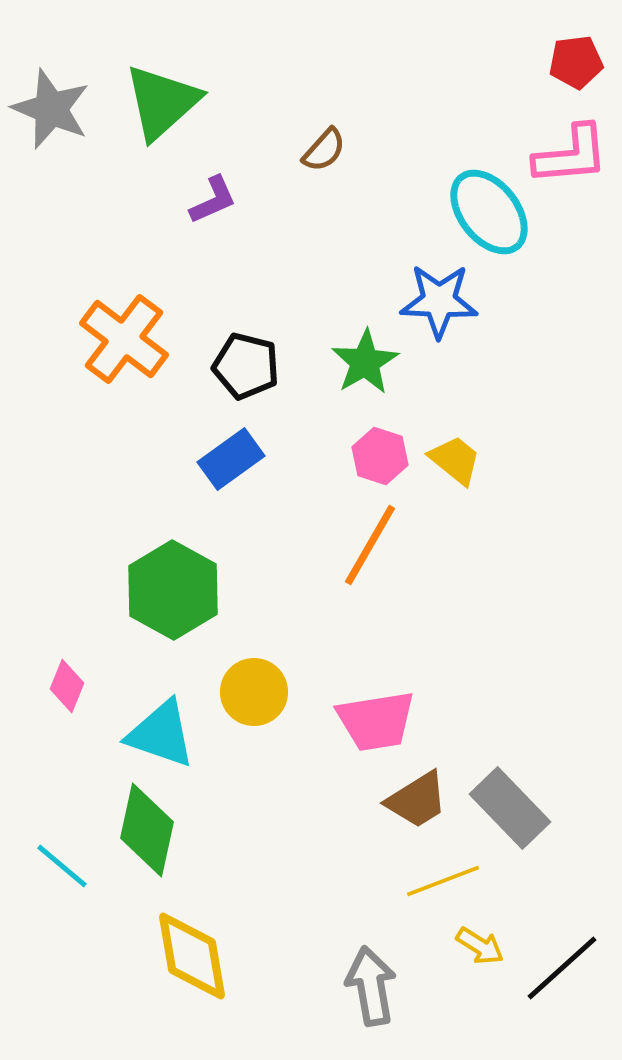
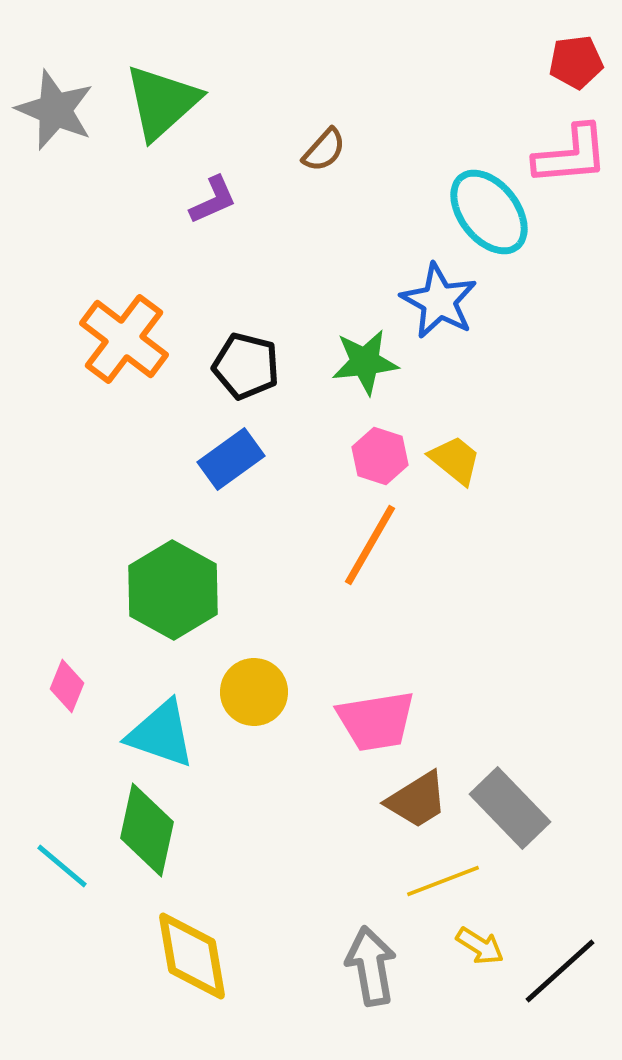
gray star: moved 4 px right, 1 px down
blue star: rotated 26 degrees clockwise
green star: rotated 24 degrees clockwise
black line: moved 2 px left, 3 px down
gray arrow: moved 20 px up
